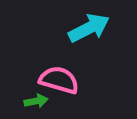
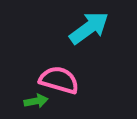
cyan arrow: rotated 9 degrees counterclockwise
